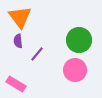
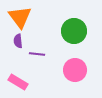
green circle: moved 5 px left, 9 px up
purple line: rotated 56 degrees clockwise
pink rectangle: moved 2 px right, 2 px up
